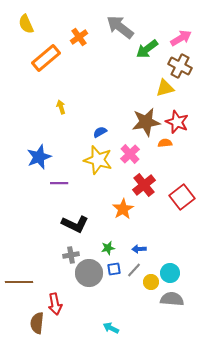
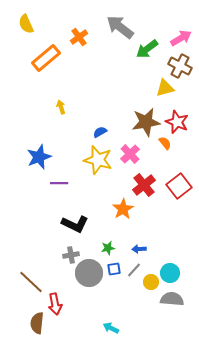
orange semicircle: rotated 56 degrees clockwise
red square: moved 3 px left, 11 px up
brown line: moved 12 px right; rotated 44 degrees clockwise
